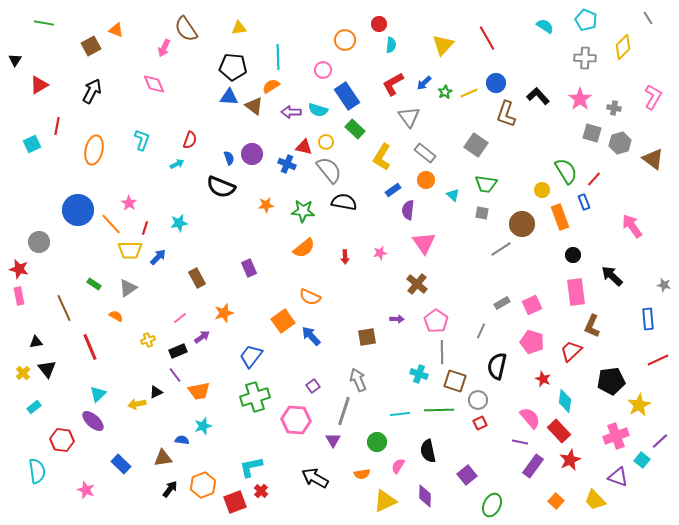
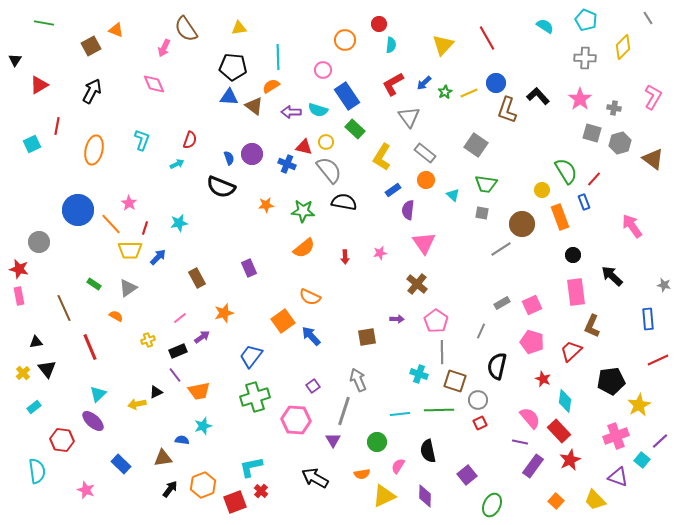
brown L-shape at (506, 114): moved 1 px right, 4 px up
yellow triangle at (385, 501): moved 1 px left, 5 px up
